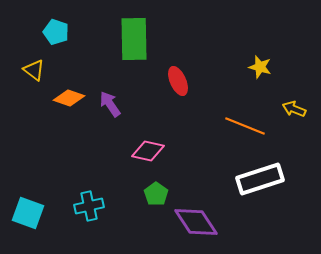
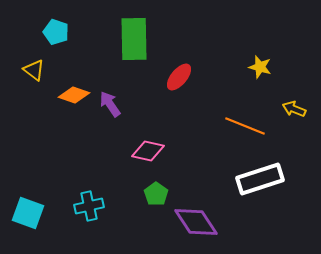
red ellipse: moved 1 px right, 4 px up; rotated 64 degrees clockwise
orange diamond: moved 5 px right, 3 px up
